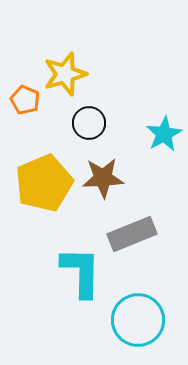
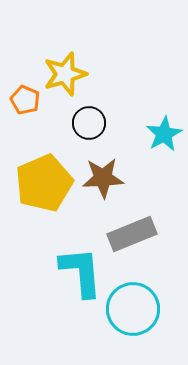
cyan L-shape: rotated 6 degrees counterclockwise
cyan circle: moved 5 px left, 11 px up
